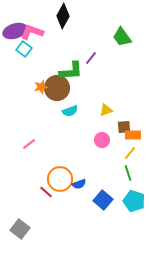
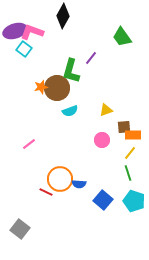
green L-shape: rotated 110 degrees clockwise
blue semicircle: rotated 24 degrees clockwise
red line: rotated 16 degrees counterclockwise
